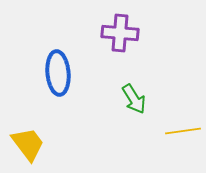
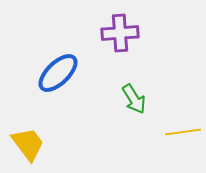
purple cross: rotated 9 degrees counterclockwise
blue ellipse: rotated 51 degrees clockwise
yellow line: moved 1 px down
